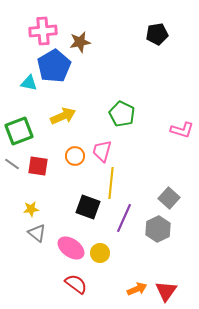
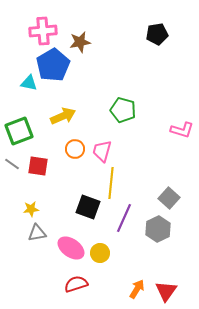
blue pentagon: moved 1 px left, 1 px up
green pentagon: moved 1 px right, 4 px up; rotated 10 degrees counterclockwise
orange circle: moved 7 px up
gray triangle: rotated 48 degrees counterclockwise
red semicircle: rotated 55 degrees counterclockwise
orange arrow: rotated 36 degrees counterclockwise
